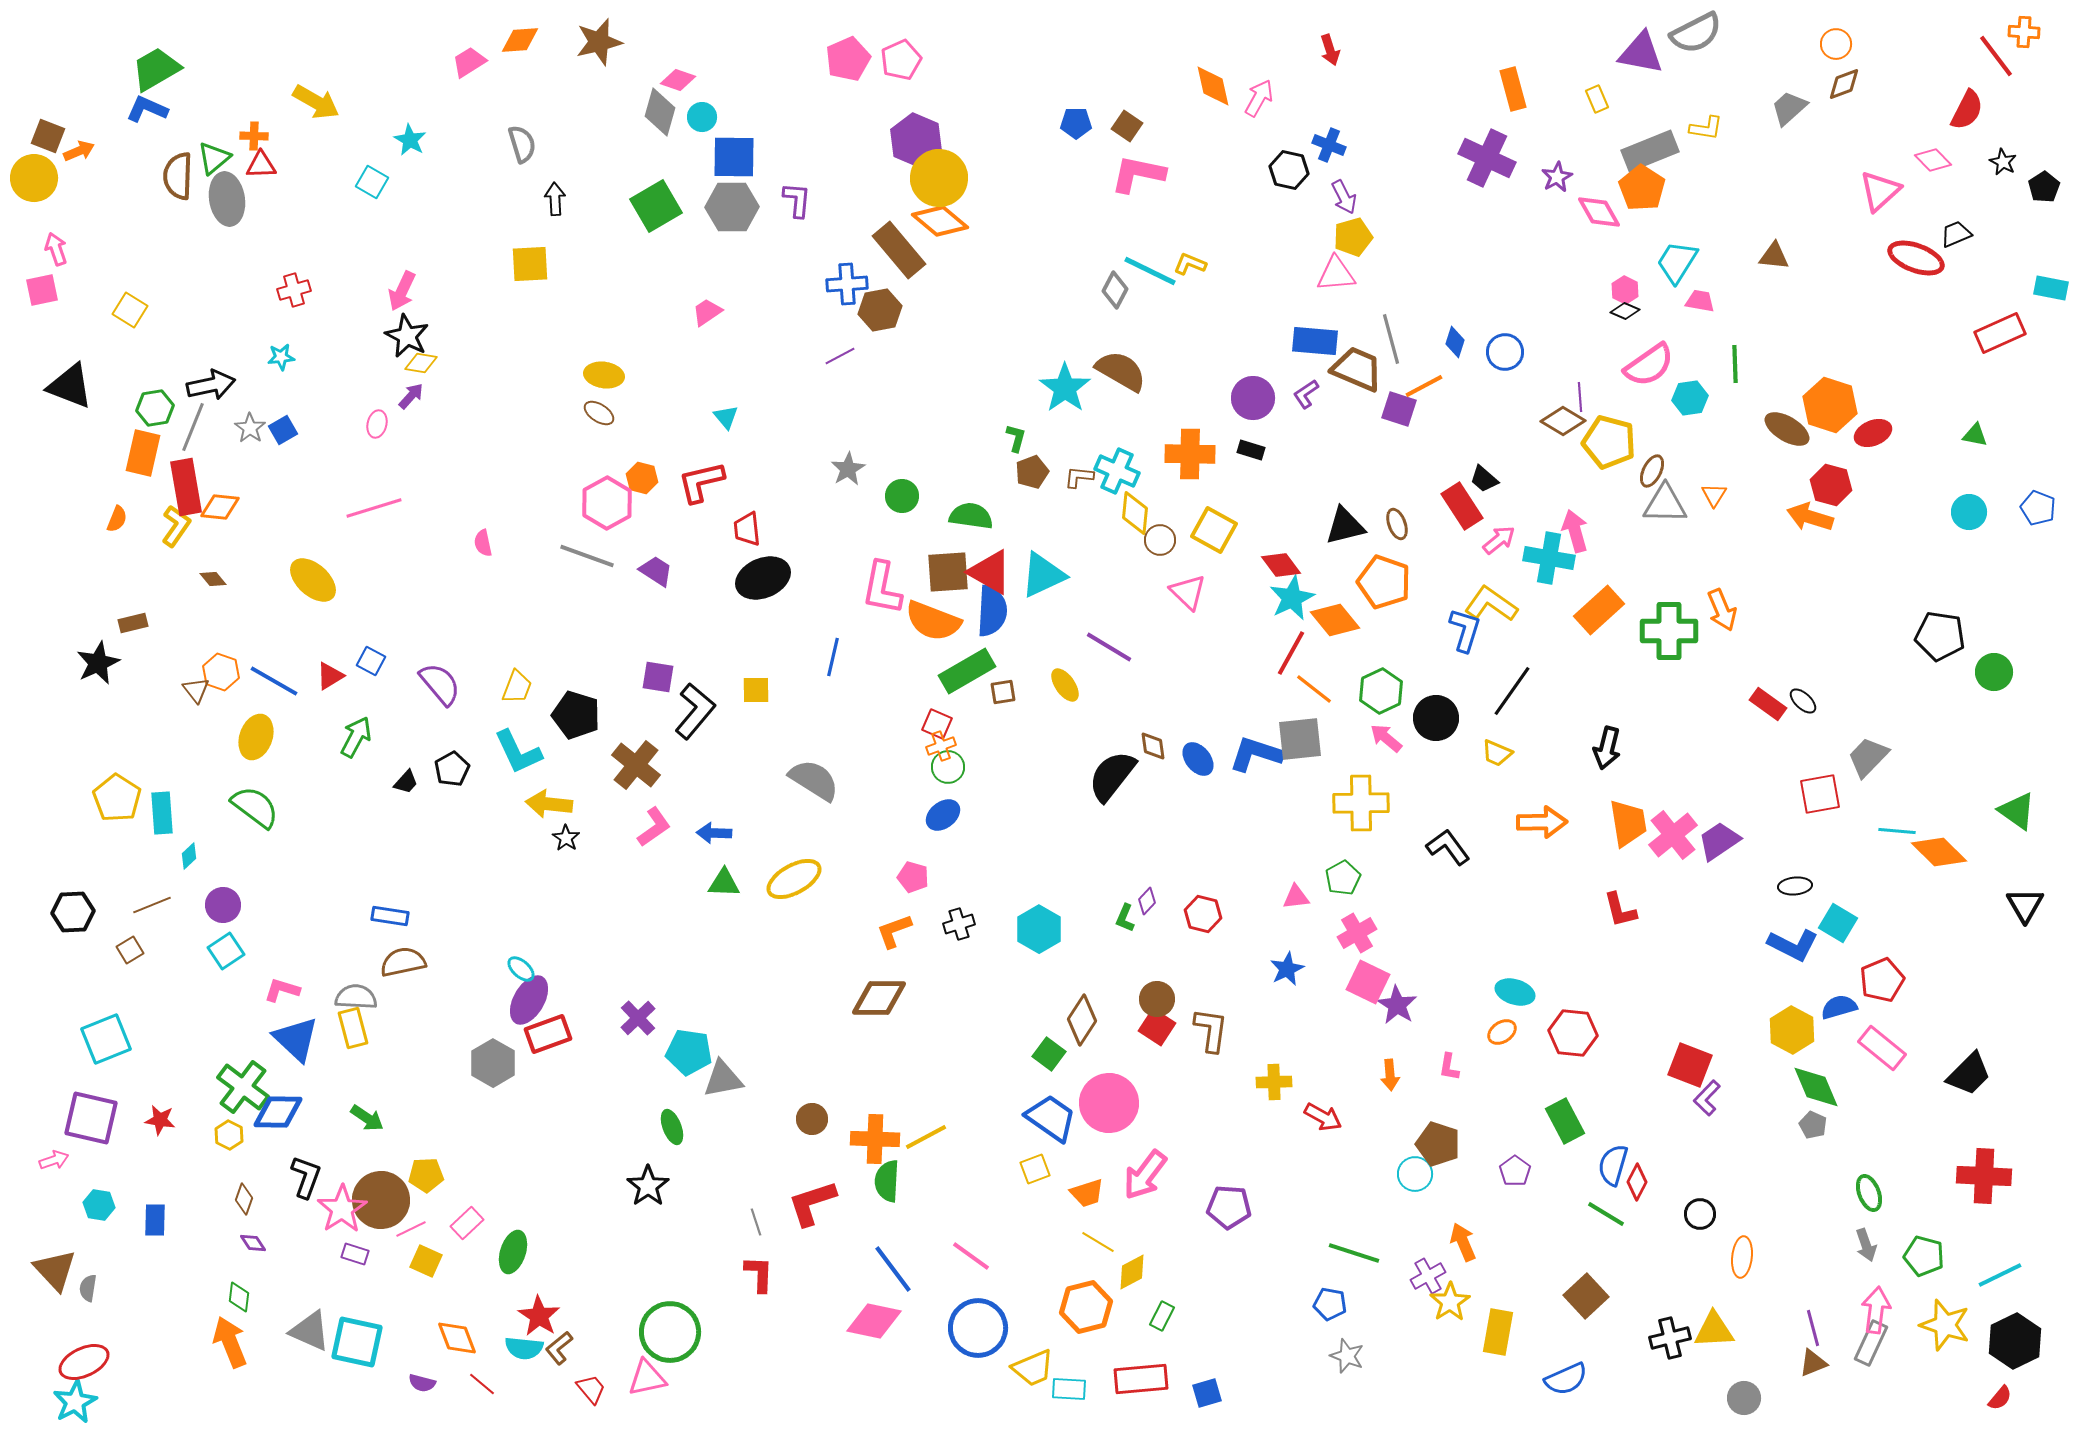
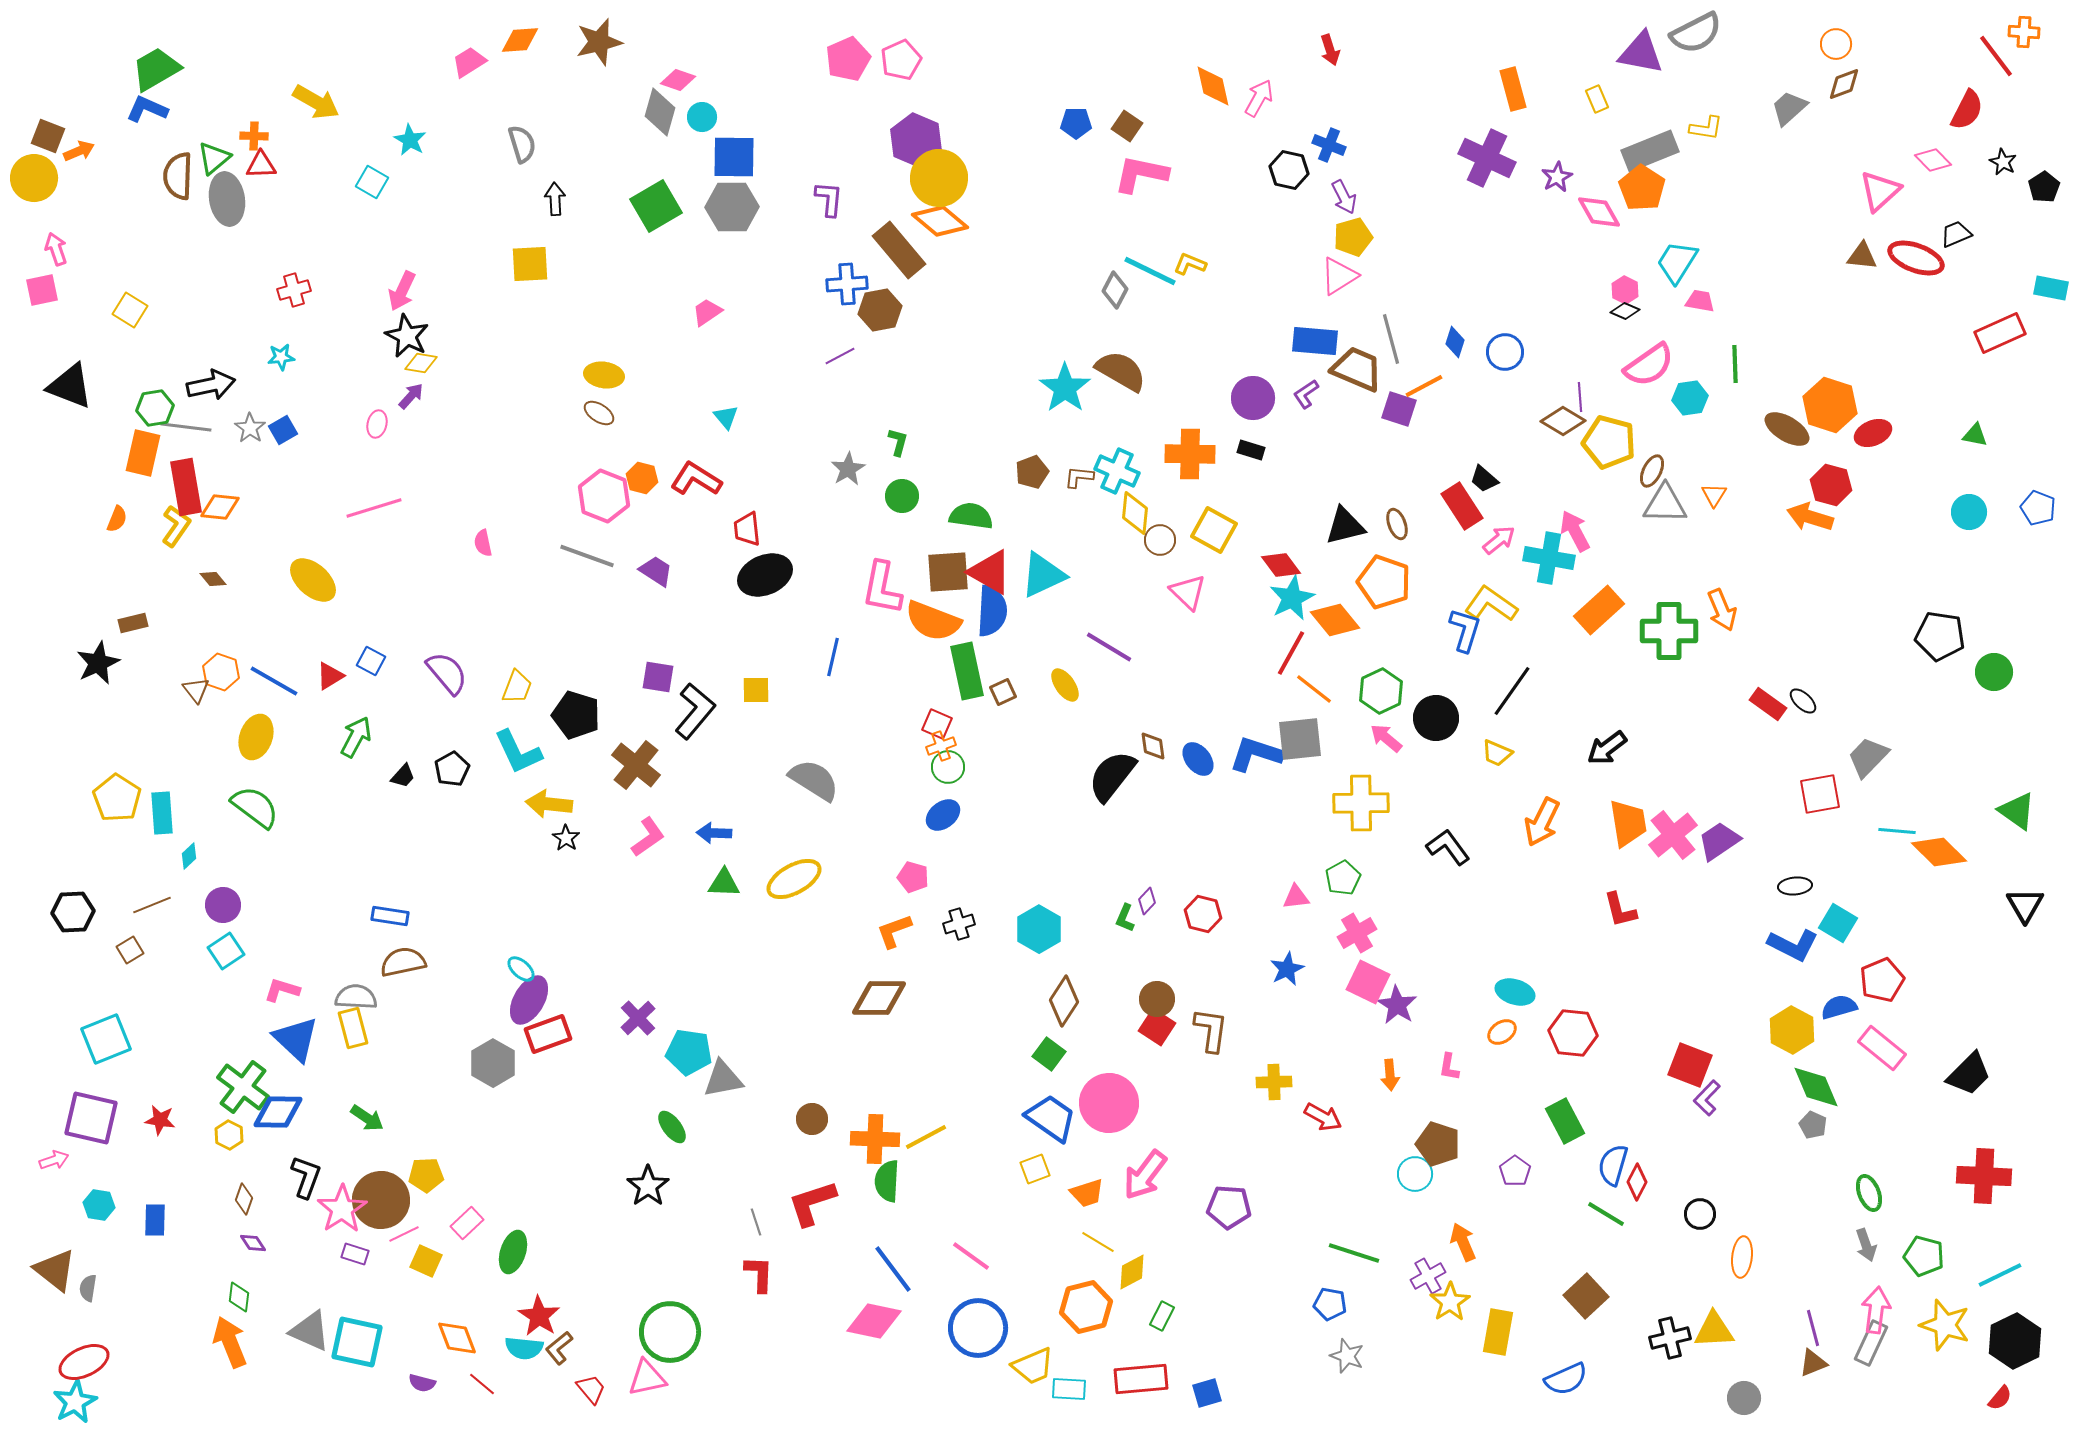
pink L-shape at (1138, 174): moved 3 px right
purple L-shape at (797, 200): moved 32 px right, 1 px up
brown triangle at (1774, 256): moved 88 px right
pink triangle at (1336, 274): moved 3 px right, 2 px down; rotated 27 degrees counterclockwise
gray line at (193, 427): moved 7 px left; rotated 75 degrees clockwise
green L-shape at (1016, 438): moved 118 px left, 4 px down
red L-shape at (701, 482): moved 5 px left, 3 px up; rotated 45 degrees clockwise
pink hexagon at (607, 503): moved 3 px left, 7 px up; rotated 9 degrees counterclockwise
pink arrow at (1575, 531): rotated 12 degrees counterclockwise
black ellipse at (763, 578): moved 2 px right, 3 px up
green rectangle at (967, 671): rotated 72 degrees counterclockwise
purple semicircle at (440, 684): moved 7 px right, 11 px up
brown square at (1003, 692): rotated 16 degrees counterclockwise
black arrow at (1607, 748): rotated 39 degrees clockwise
black trapezoid at (406, 782): moved 3 px left, 6 px up
orange arrow at (1542, 822): rotated 117 degrees clockwise
pink L-shape at (654, 827): moved 6 px left, 10 px down
brown diamond at (1082, 1020): moved 18 px left, 19 px up
green ellipse at (672, 1127): rotated 16 degrees counterclockwise
pink line at (411, 1229): moved 7 px left, 5 px down
brown triangle at (55, 1270): rotated 9 degrees counterclockwise
yellow trapezoid at (1033, 1368): moved 2 px up
